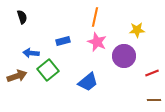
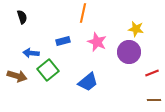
orange line: moved 12 px left, 4 px up
yellow star: moved 1 px left, 1 px up; rotated 14 degrees clockwise
purple circle: moved 5 px right, 4 px up
brown arrow: rotated 36 degrees clockwise
